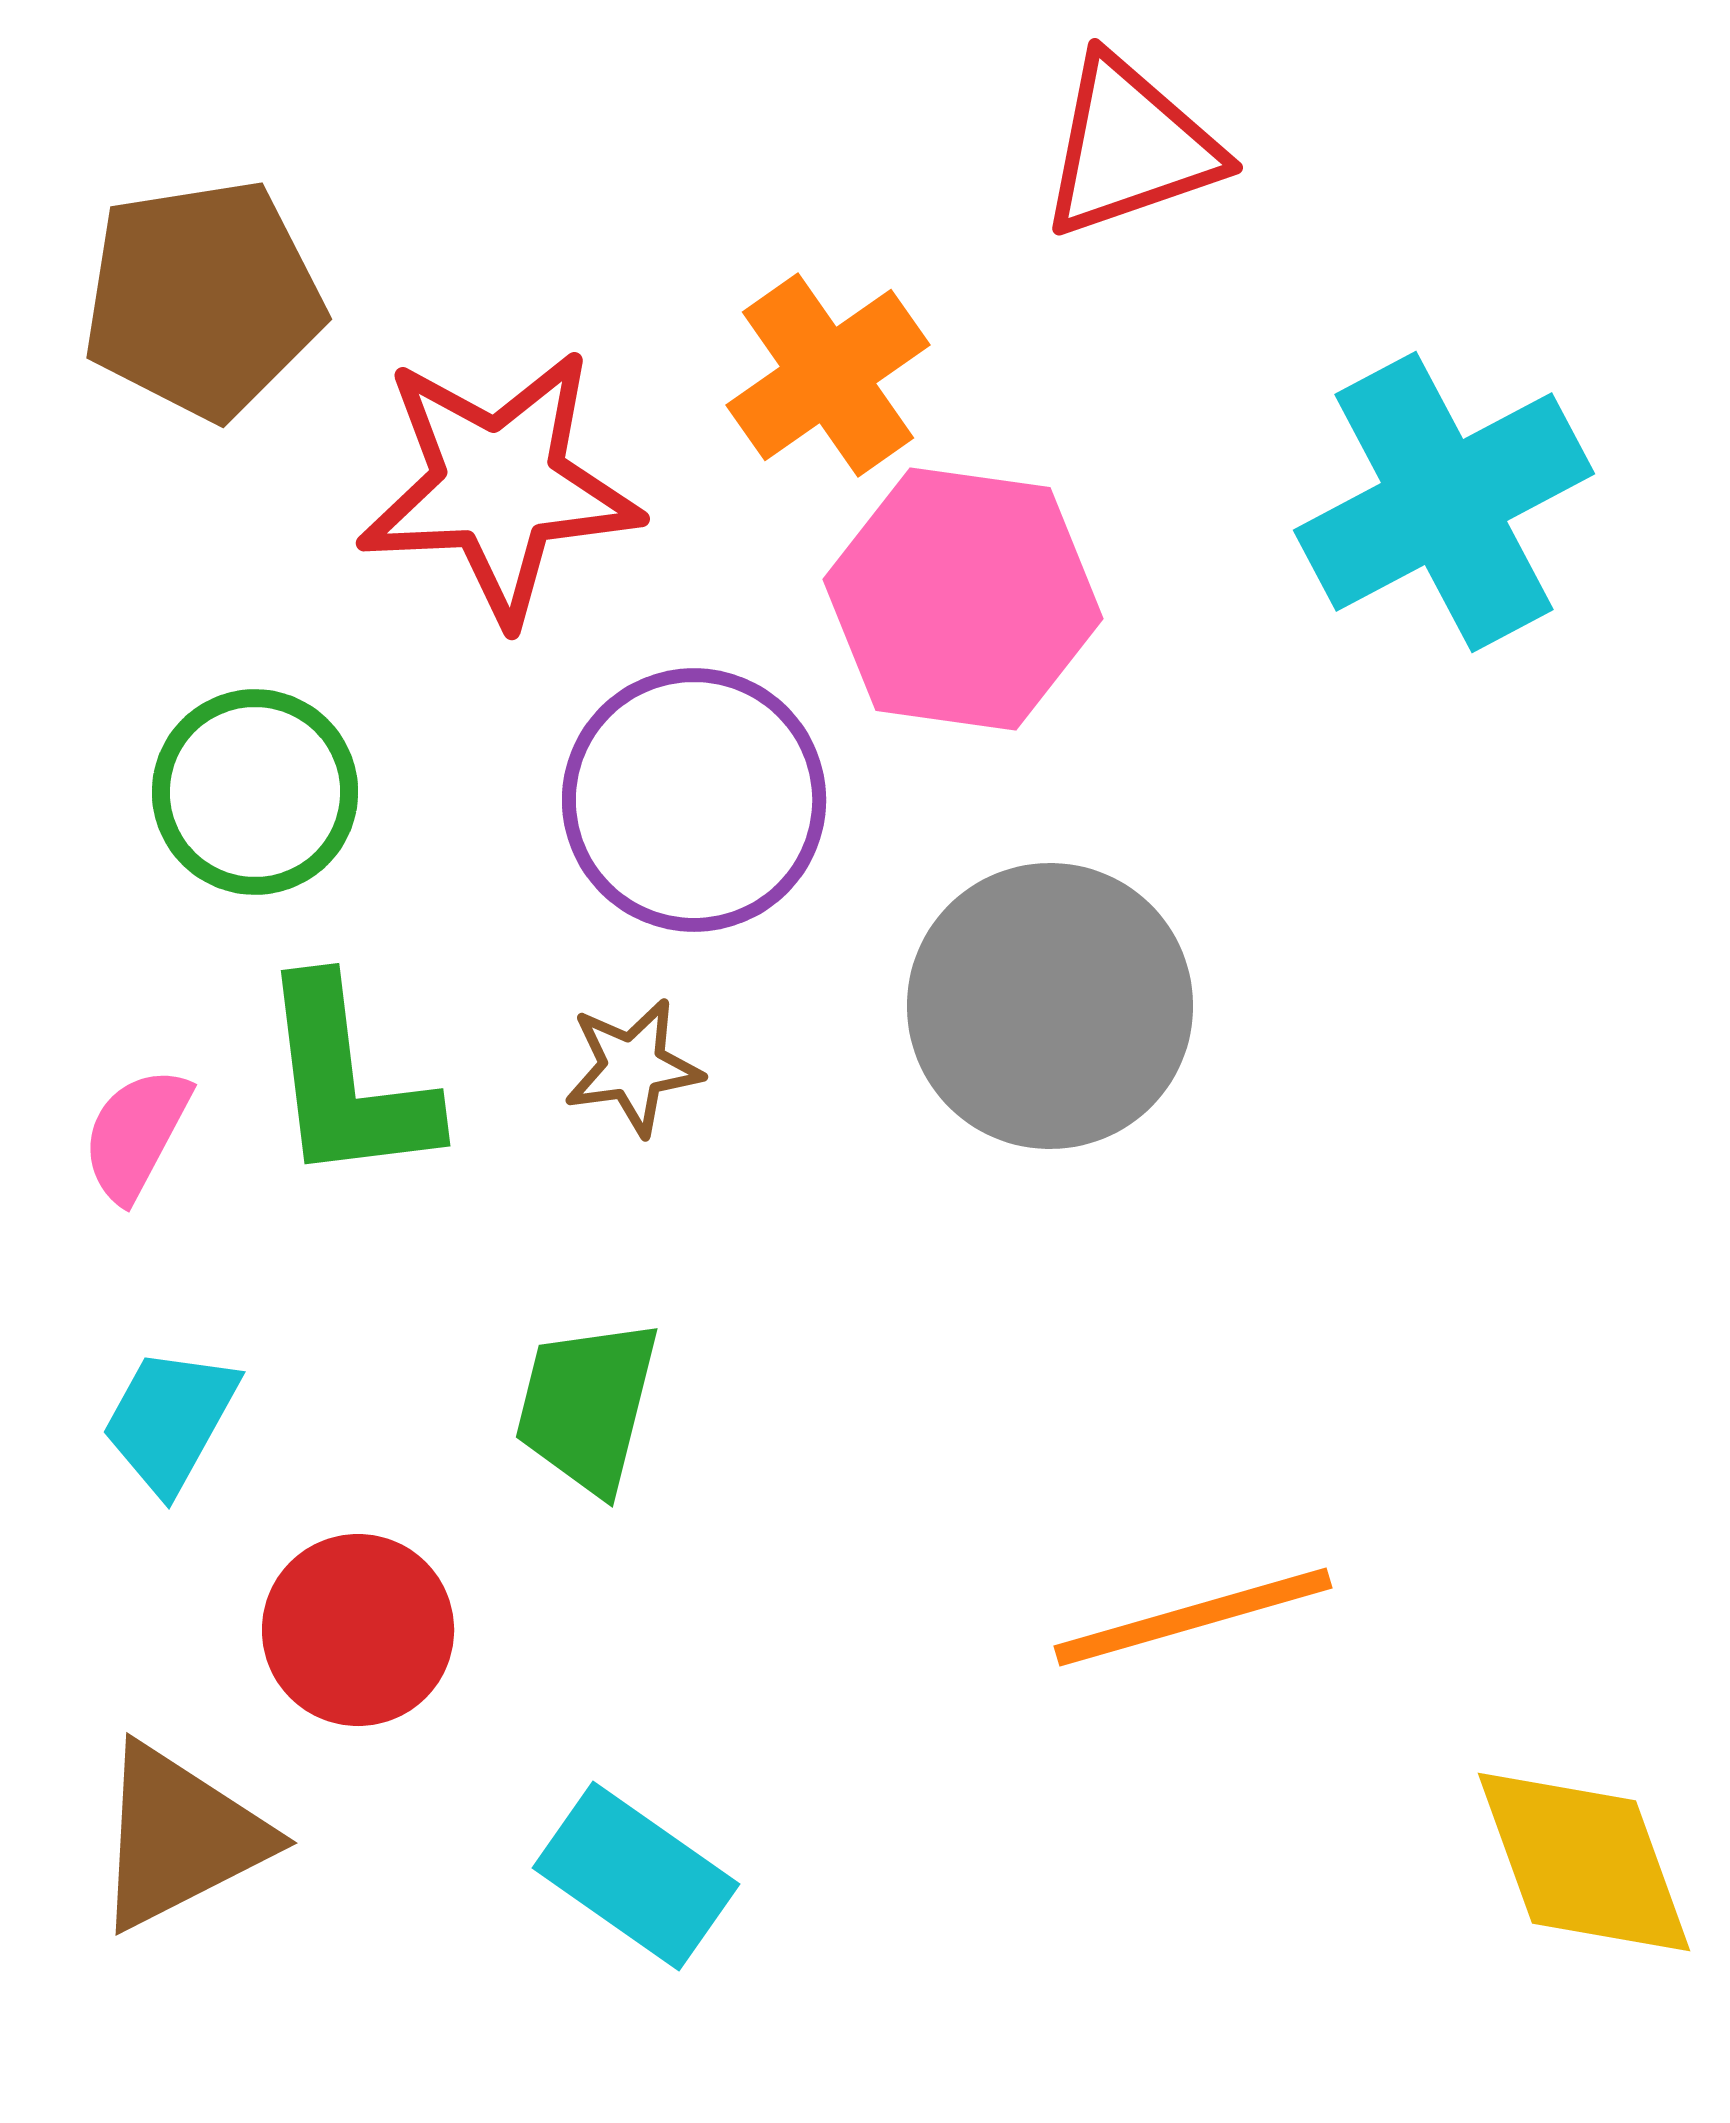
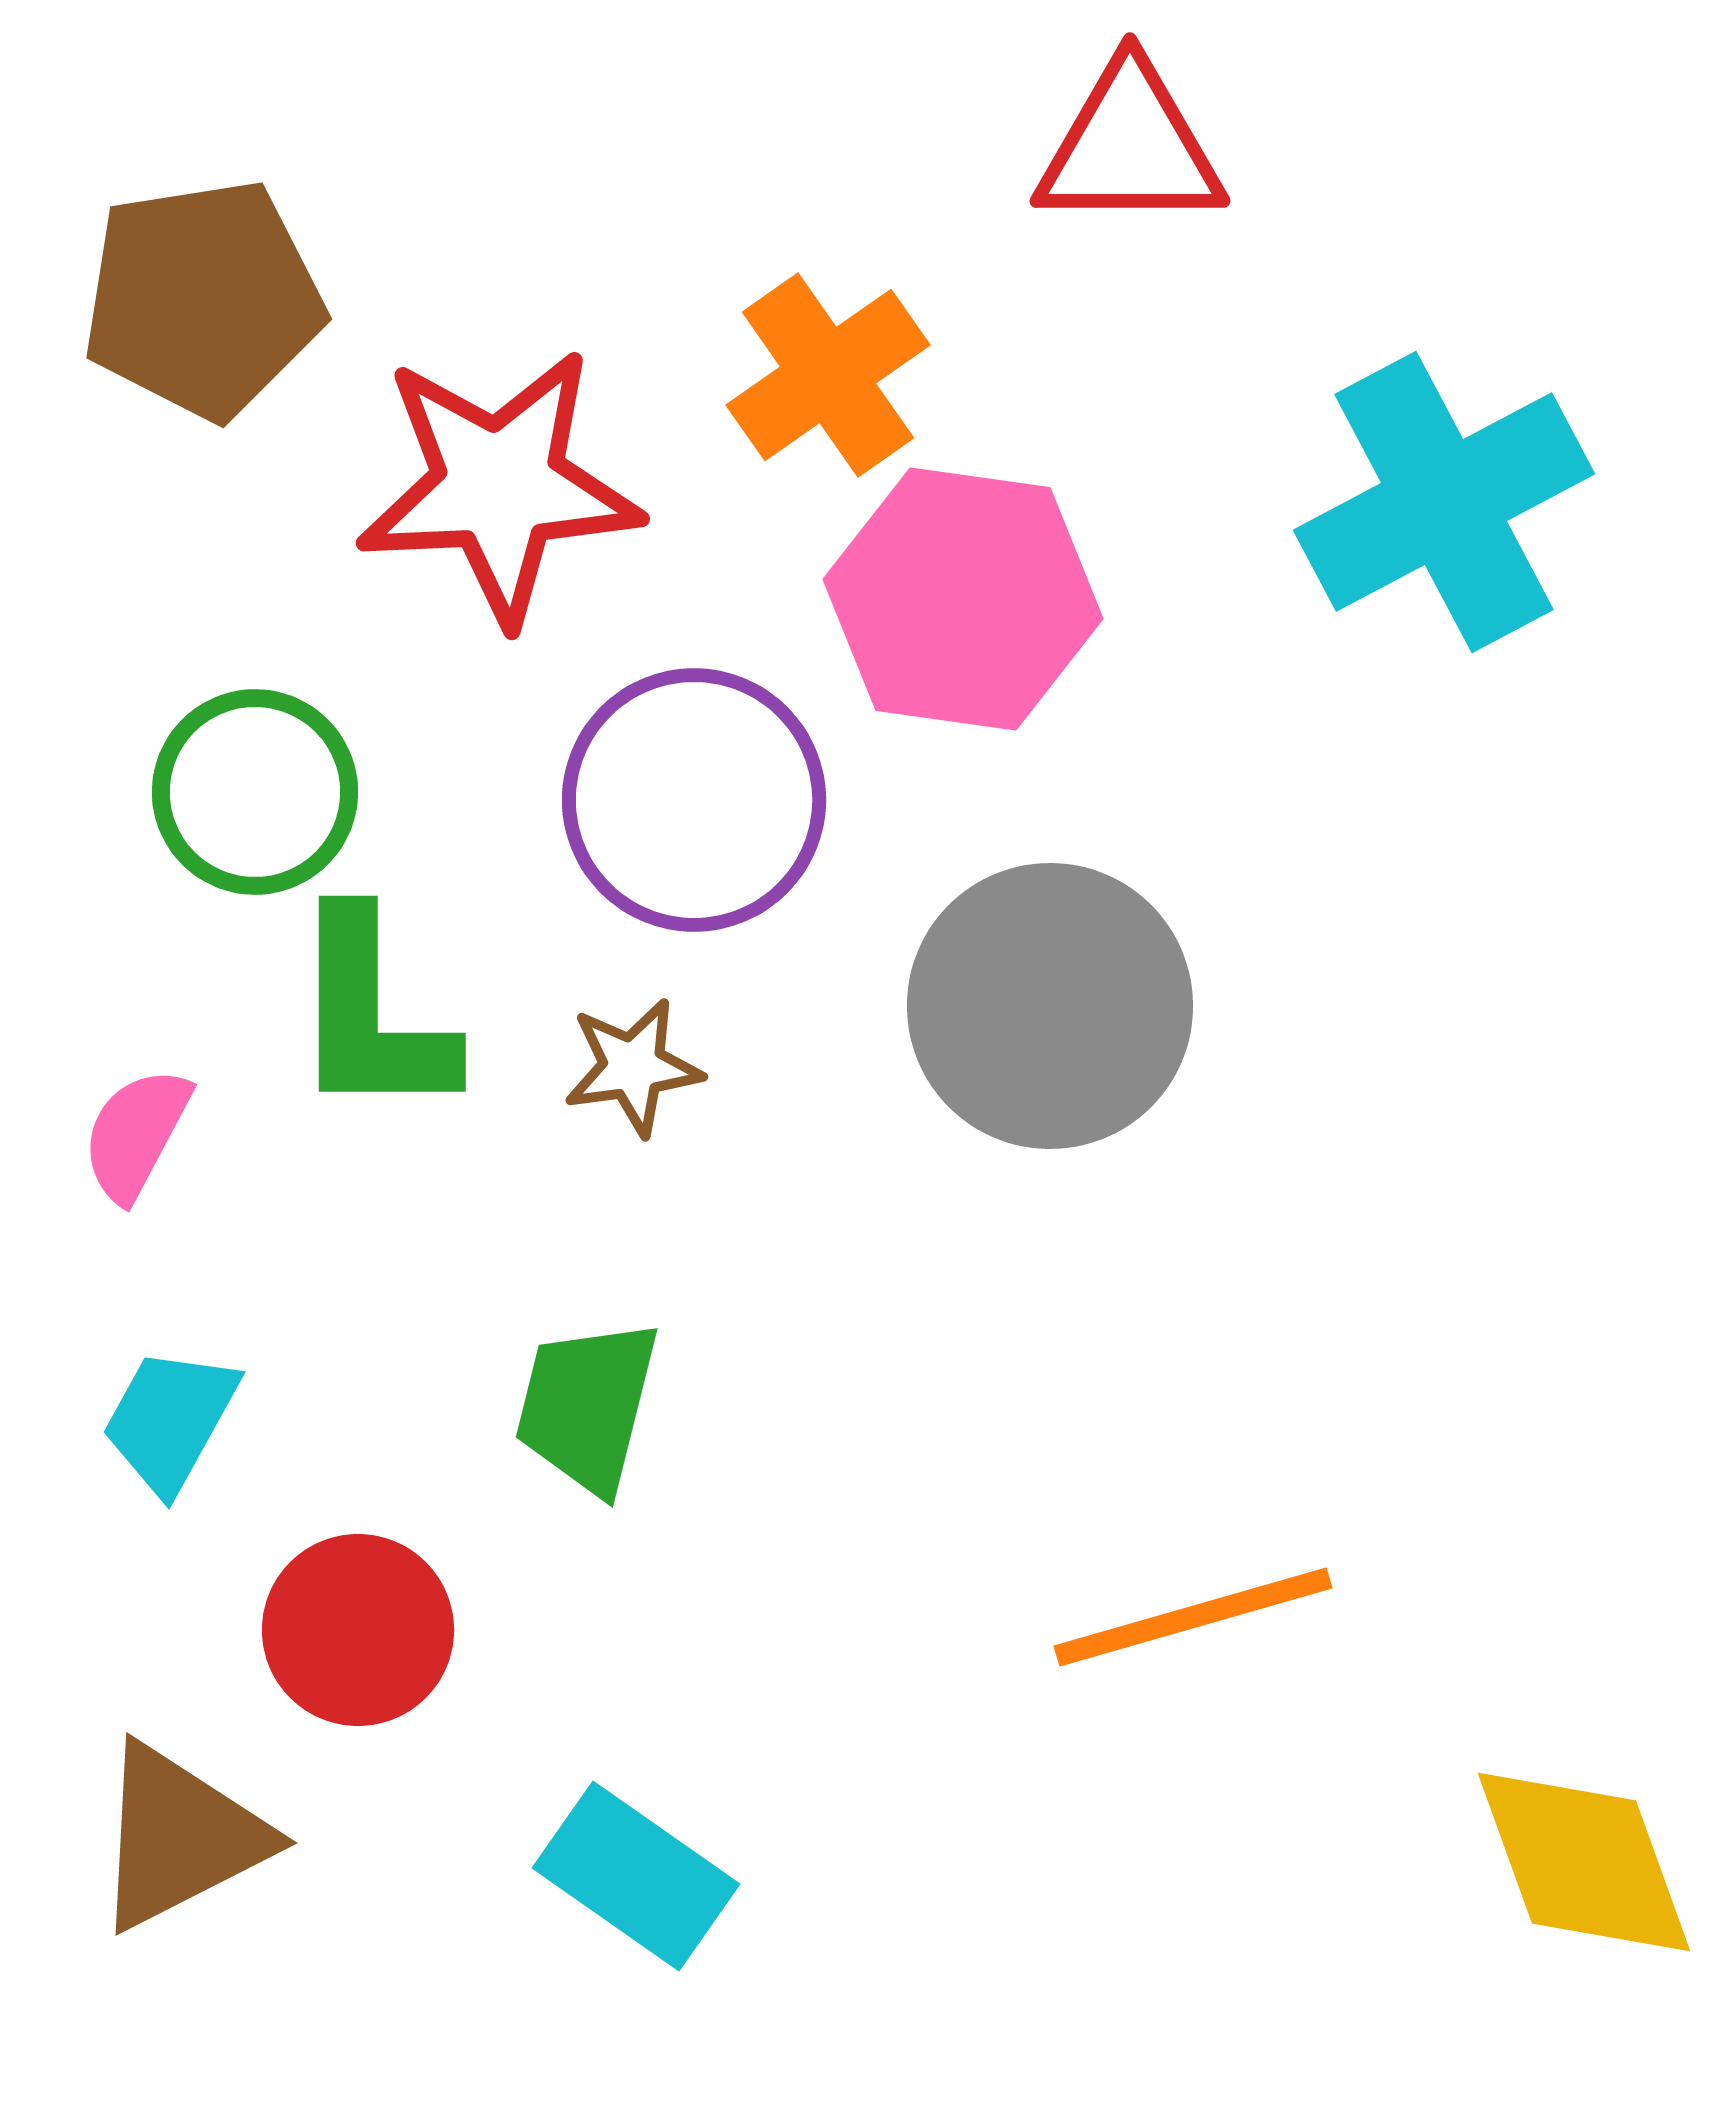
red triangle: rotated 19 degrees clockwise
green L-shape: moved 24 px right, 67 px up; rotated 7 degrees clockwise
